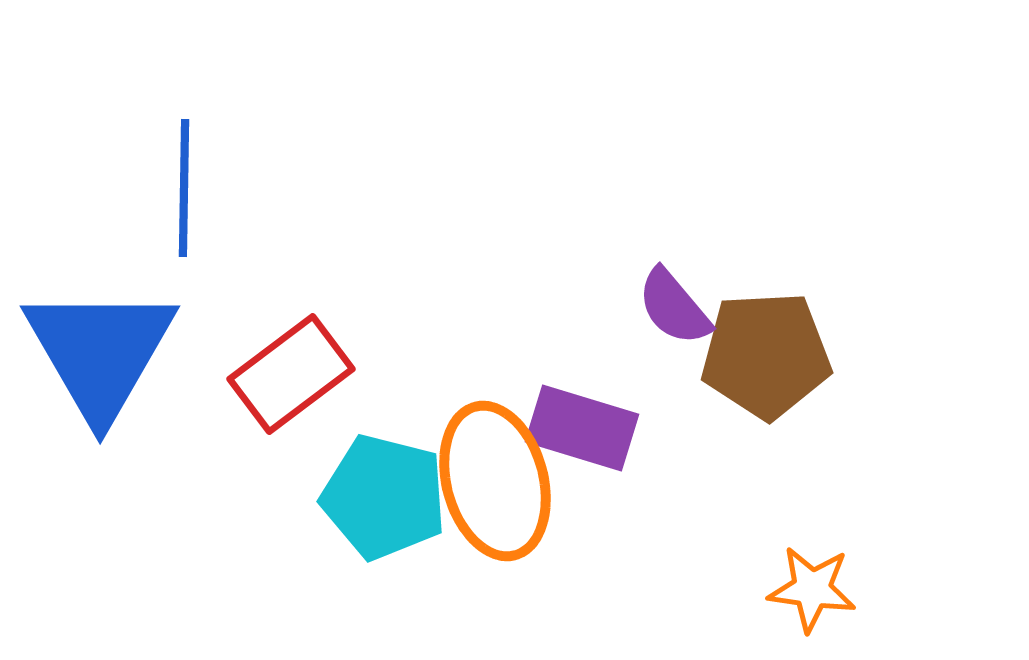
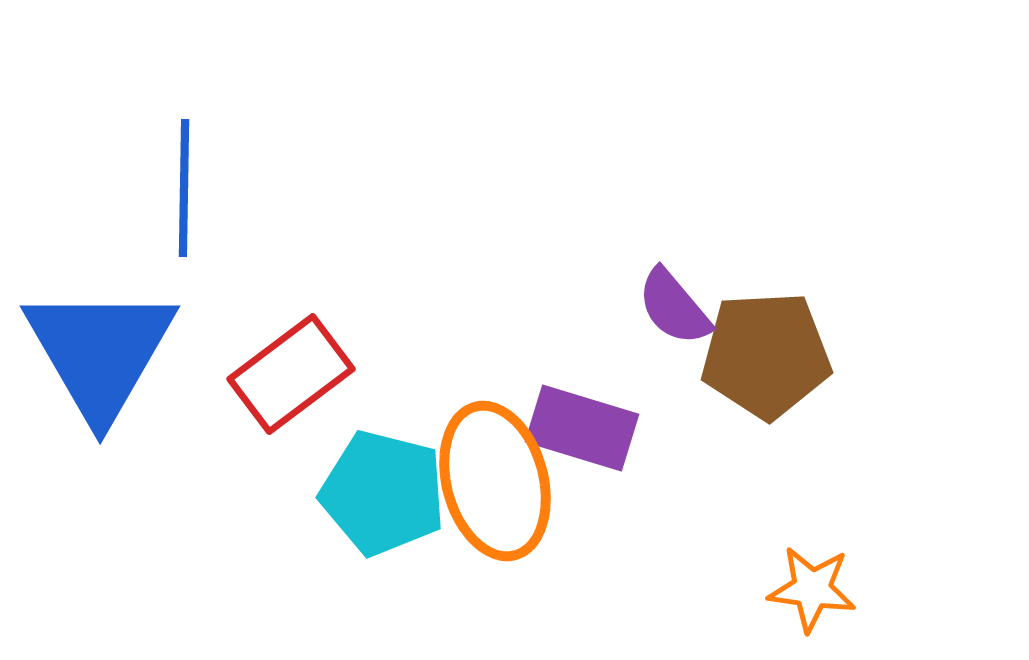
cyan pentagon: moved 1 px left, 4 px up
